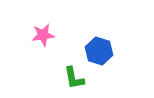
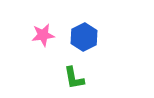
blue hexagon: moved 15 px left, 14 px up; rotated 16 degrees clockwise
